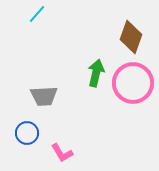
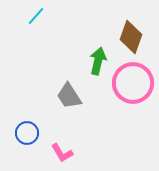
cyan line: moved 1 px left, 2 px down
green arrow: moved 2 px right, 12 px up
gray trapezoid: moved 25 px right; rotated 60 degrees clockwise
